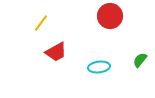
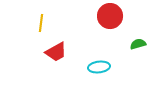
yellow line: rotated 30 degrees counterclockwise
green semicircle: moved 2 px left, 16 px up; rotated 35 degrees clockwise
